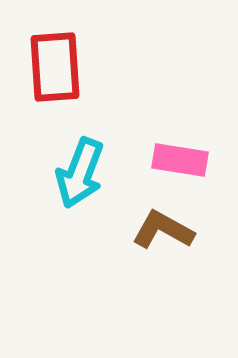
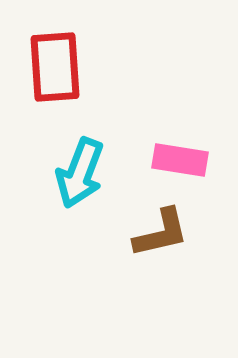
brown L-shape: moved 2 px left, 3 px down; rotated 138 degrees clockwise
